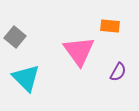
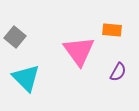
orange rectangle: moved 2 px right, 4 px down
